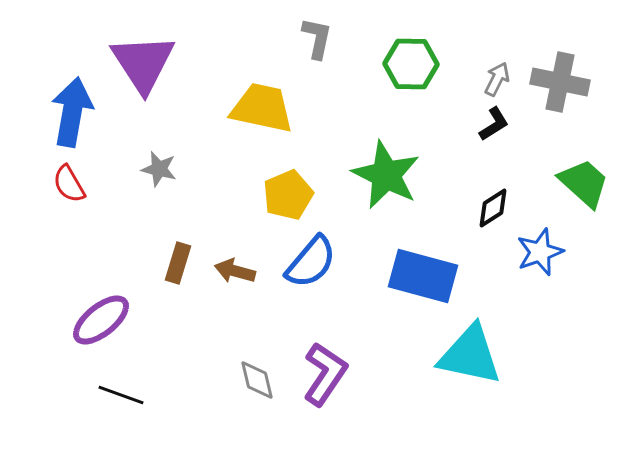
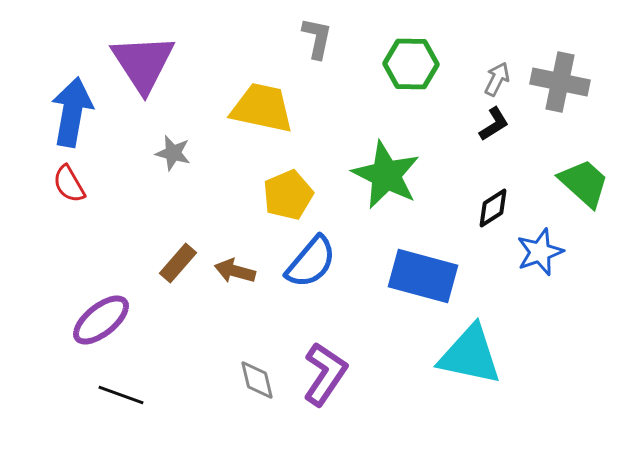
gray star: moved 14 px right, 16 px up
brown rectangle: rotated 24 degrees clockwise
